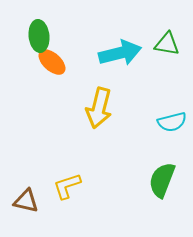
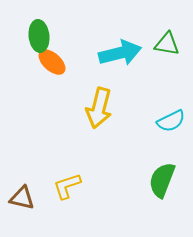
cyan semicircle: moved 1 px left, 1 px up; rotated 12 degrees counterclockwise
brown triangle: moved 4 px left, 3 px up
